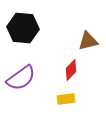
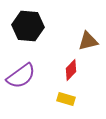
black hexagon: moved 5 px right, 2 px up
purple semicircle: moved 2 px up
yellow rectangle: rotated 24 degrees clockwise
